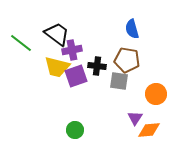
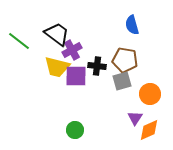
blue semicircle: moved 4 px up
green line: moved 2 px left, 2 px up
purple cross: rotated 18 degrees counterclockwise
brown pentagon: moved 2 px left
purple square: rotated 20 degrees clockwise
gray square: moved 3 px right; rotated 24 degrees counterclockwise
orange circle: moved 6 px left
orange diamond: rotated 20 degrees counterclockwise
